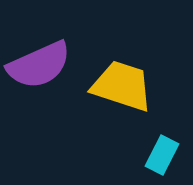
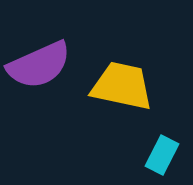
yellow trapezoid: rotated 6 degrees counterclockwise
